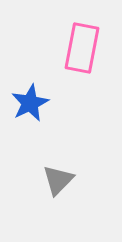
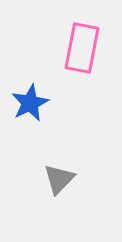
gray triangle: moved 1 px right, 1 px up
